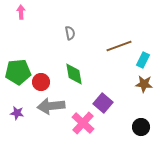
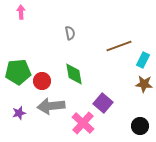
red circle: moved 1 px right, 1 px up
purple star: moved 2 px right; rotated 24 degrees counterclockwise
black circle: moved 1 px left, 1 px up
